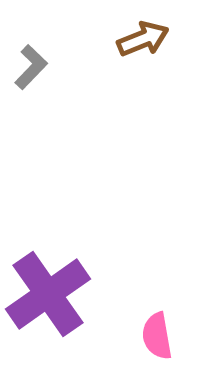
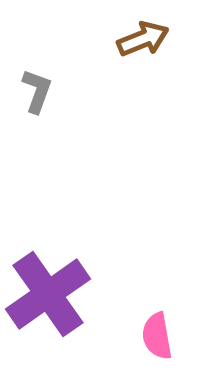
gray L-shape: moved 6 px right, 24 px down; rotated 24 degrees counterclockwise
